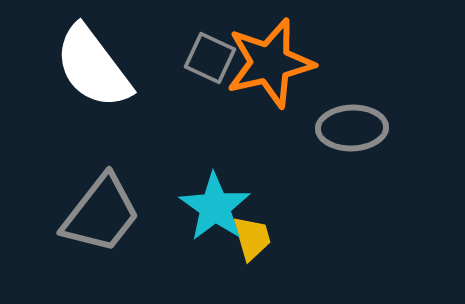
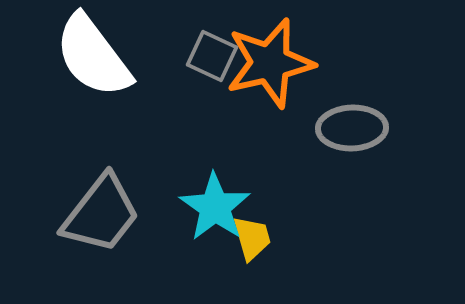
gray square: moved 2 px right, 2 px up
white semicircle: moved 11 px up
